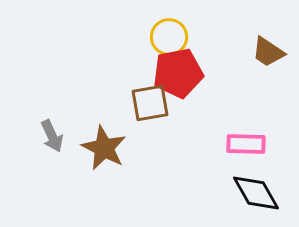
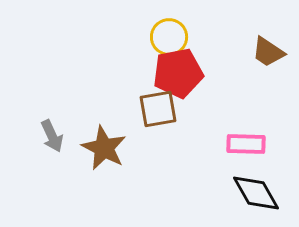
brown square: moved 8 px right, 6 px down
